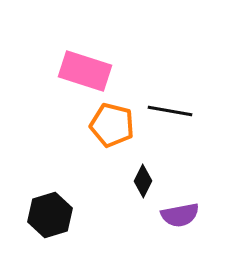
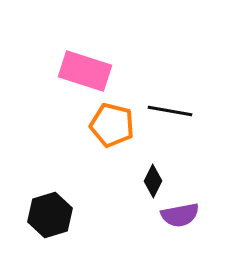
black diamond: moved 10 px right
